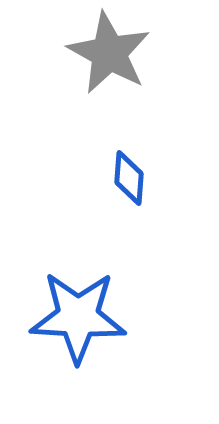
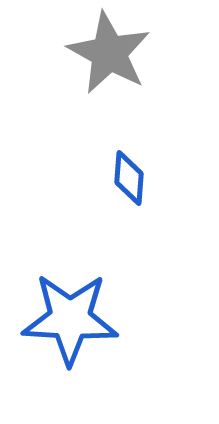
blue star: moved 8 px left, 2 px down
